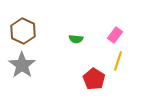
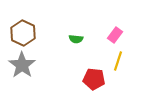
brown hexagon: moved 2 px down
red pentagon: rotated 25 degrees counterclockwise
